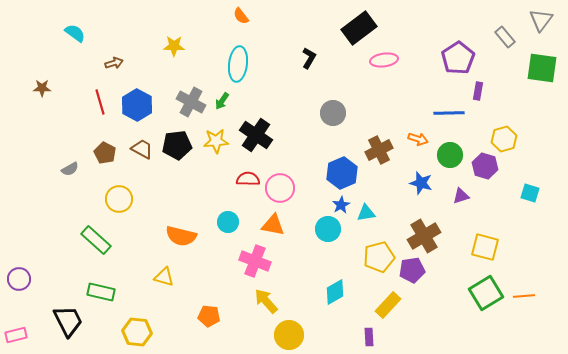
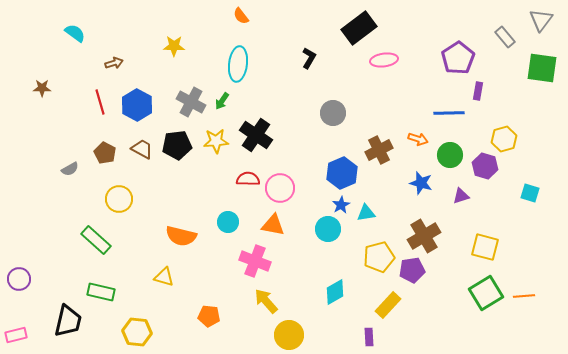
black trapezoid at (68, 321): rotated 40 degrees clockwise
